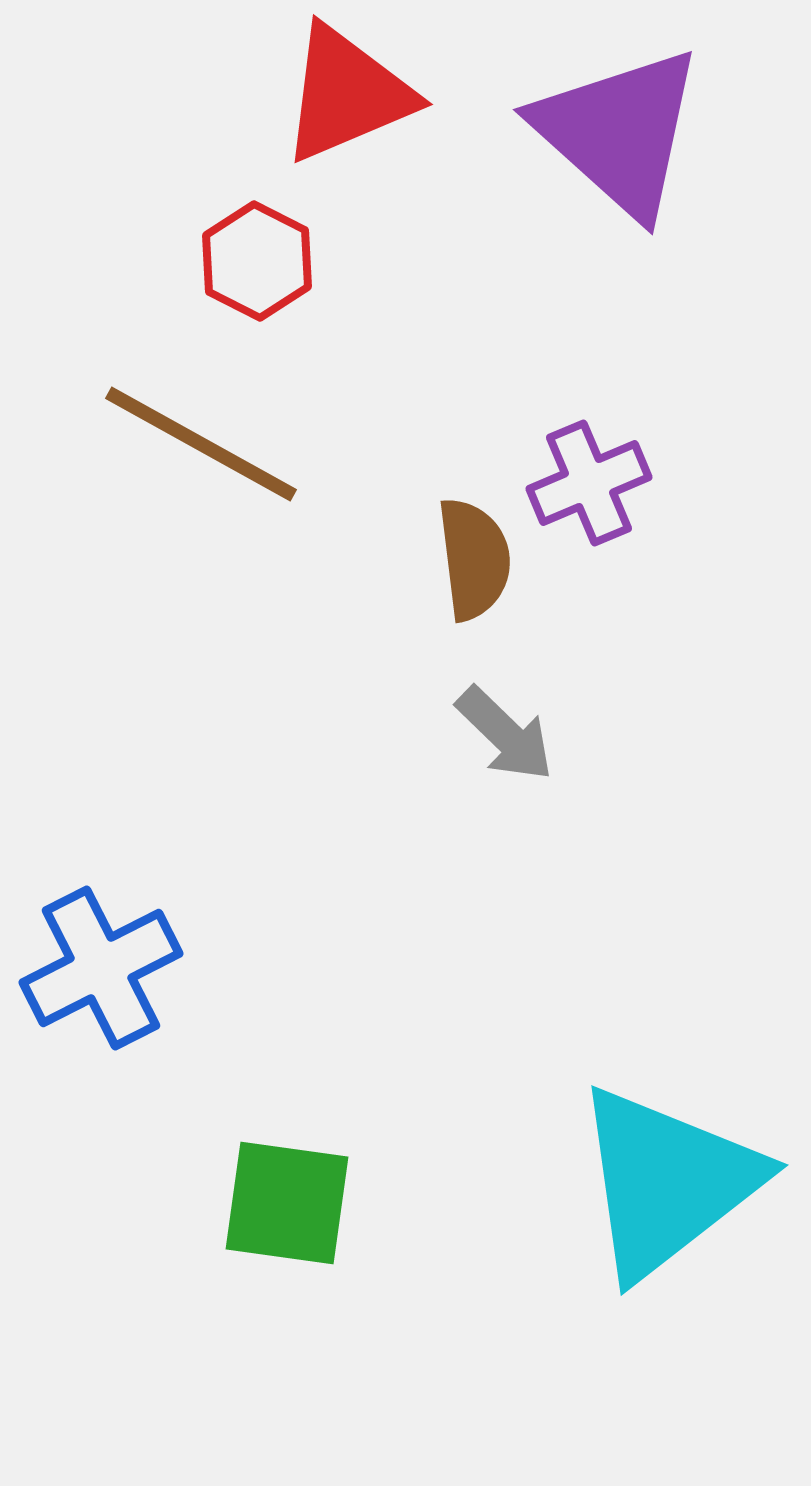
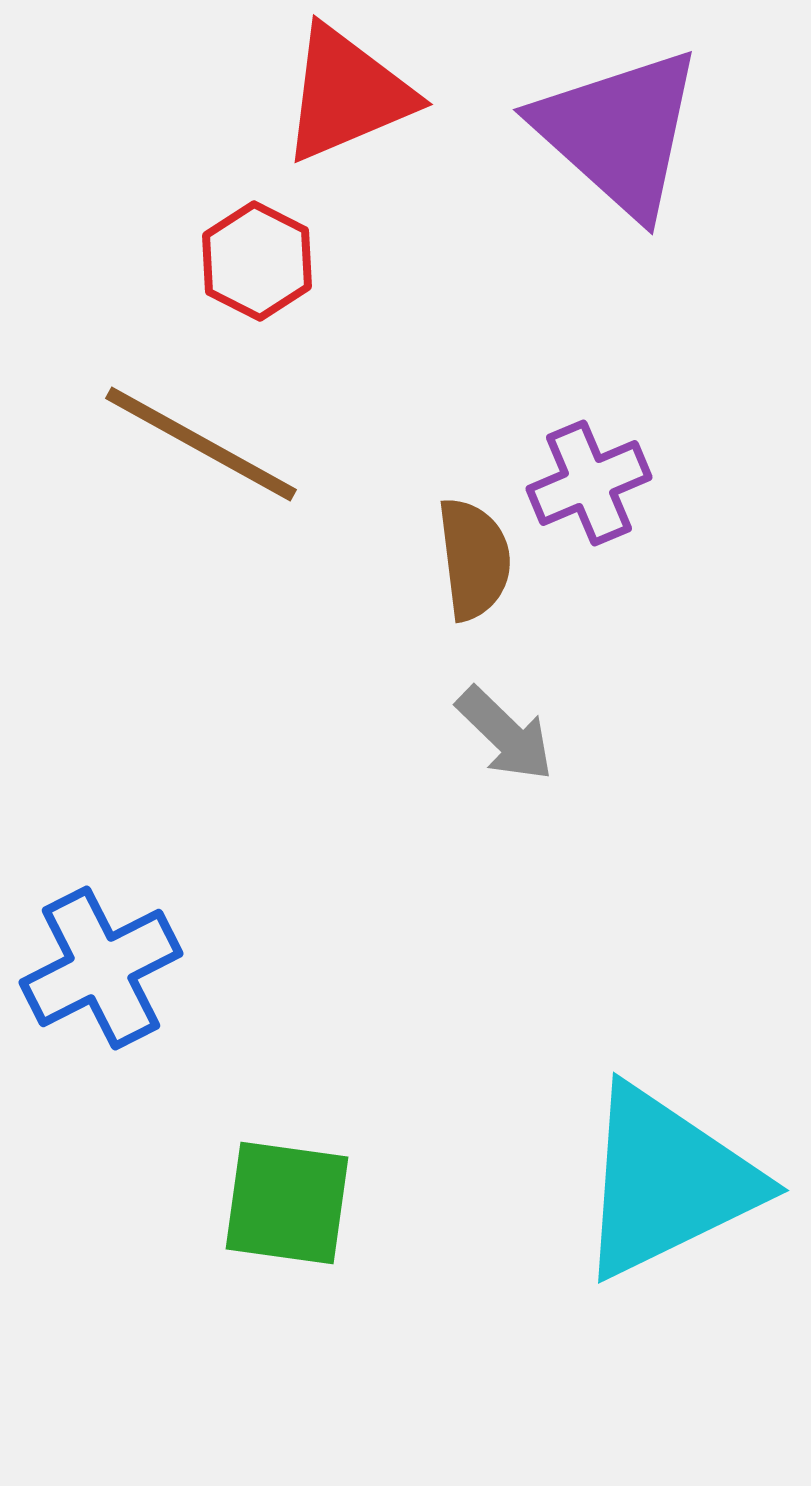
cyan triangle: rotated 12 degrees clockwise
